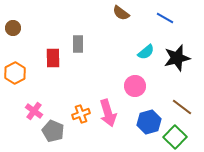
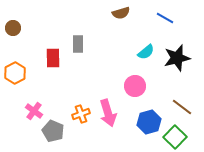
brown semicircle: rotated 54 degrees counterclockwise
